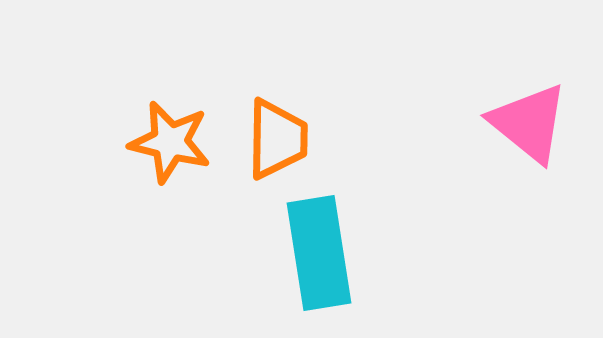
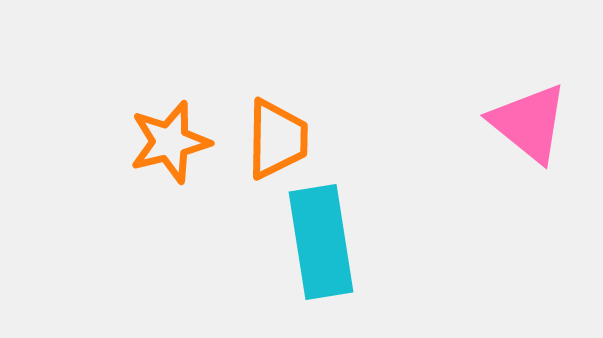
orange star: rotated 28 degrees counterclockwise
cyan rectangle: moved 2 px right, 11 px up
